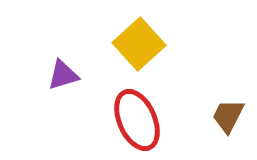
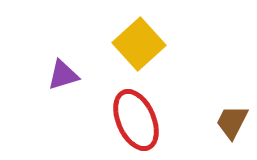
brown trapezoid: moved 4 px right, 6 px down
red ellipse: moved 1 px left
